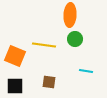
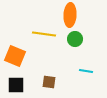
yellow line: moved 11 px up
black square: moved 1 px right, 1 px up
